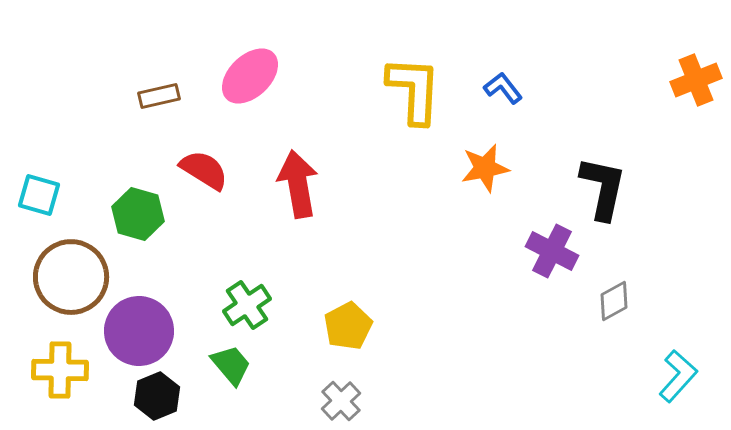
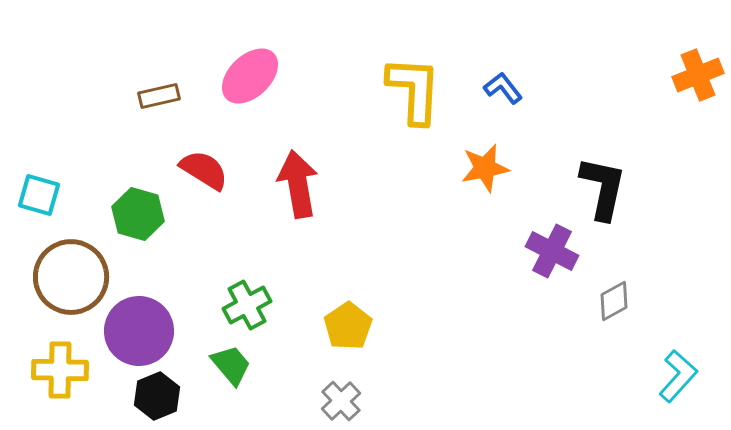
orange cross: moved 2 px right, 5 px up
green cross: rotated 6 degrees clockwise
yellow pentagon: rotated 6 degrees counterclockwise
